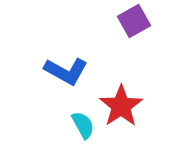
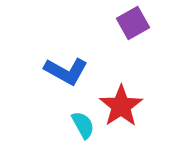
purple square: moved 1 px left, 2 px down
